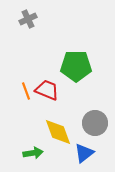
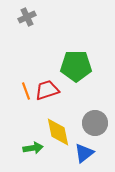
gray cross: moved 1 px left, 2 px up
red trapezoid: rotated 40 degrees counterclockwise
yellow diamond: rotated 8 degrees clockwise
green arrow: moved 5 px up
